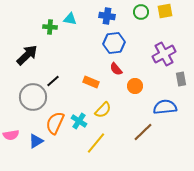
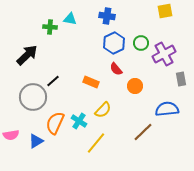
green circle: moved 31 px down
blue hexagon: rotated 20 degrees counterclockwise
blue semicircle: moved 2 px right, 2 px down
